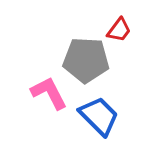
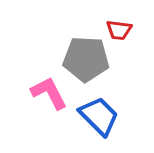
red trapezoid: rotated 60 degrees clockwise
gray pentagon: moved 1 px up
